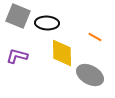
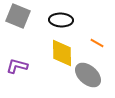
black ellipse: moved 14 px right, 3 px up
orange line: moved 2 px right, 6 px down
purple L-shape: moved 10 px down
gray ellipse: moved 2 px left; rotated 12 degrees clockwise
